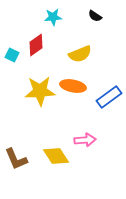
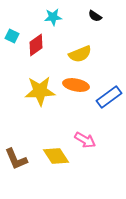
cyan square: moved 19 px up
orange ellipse: moved 3 px right, 1 px up
pink arrow: rotated 35 degrees clockwise
